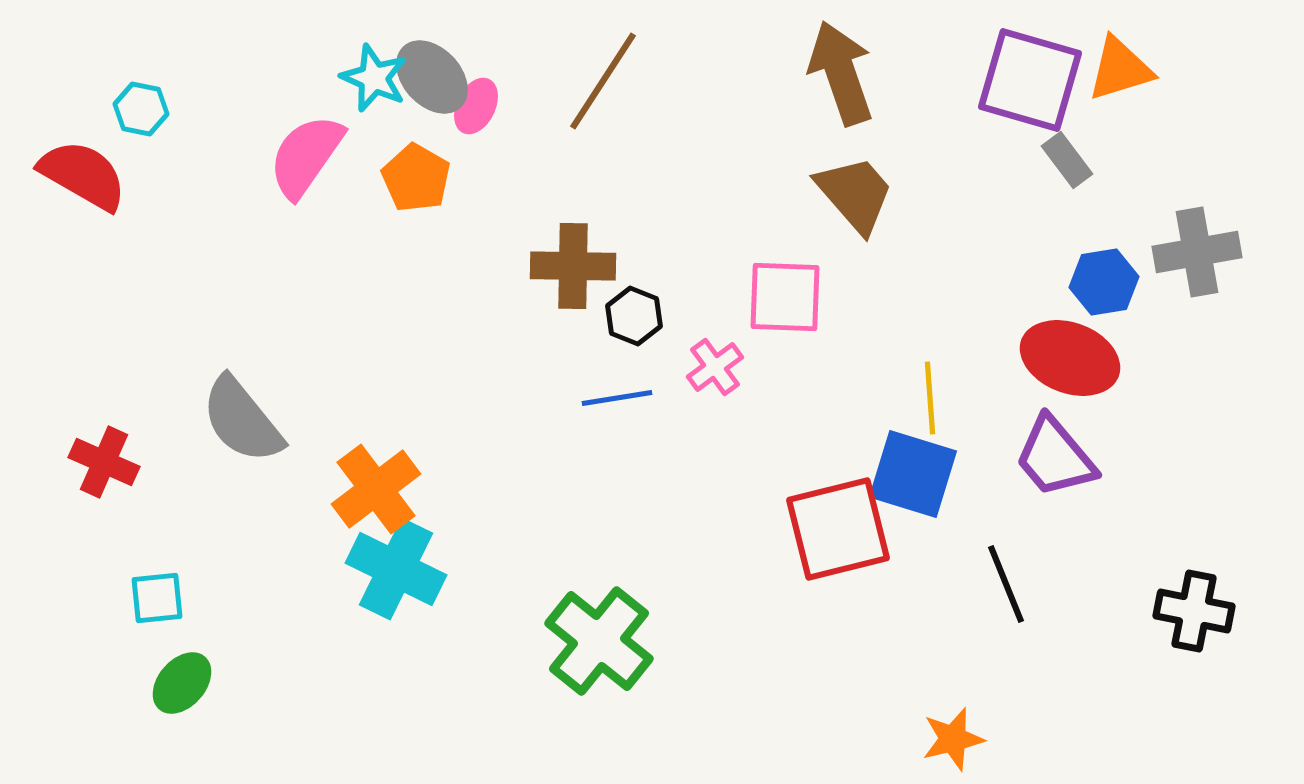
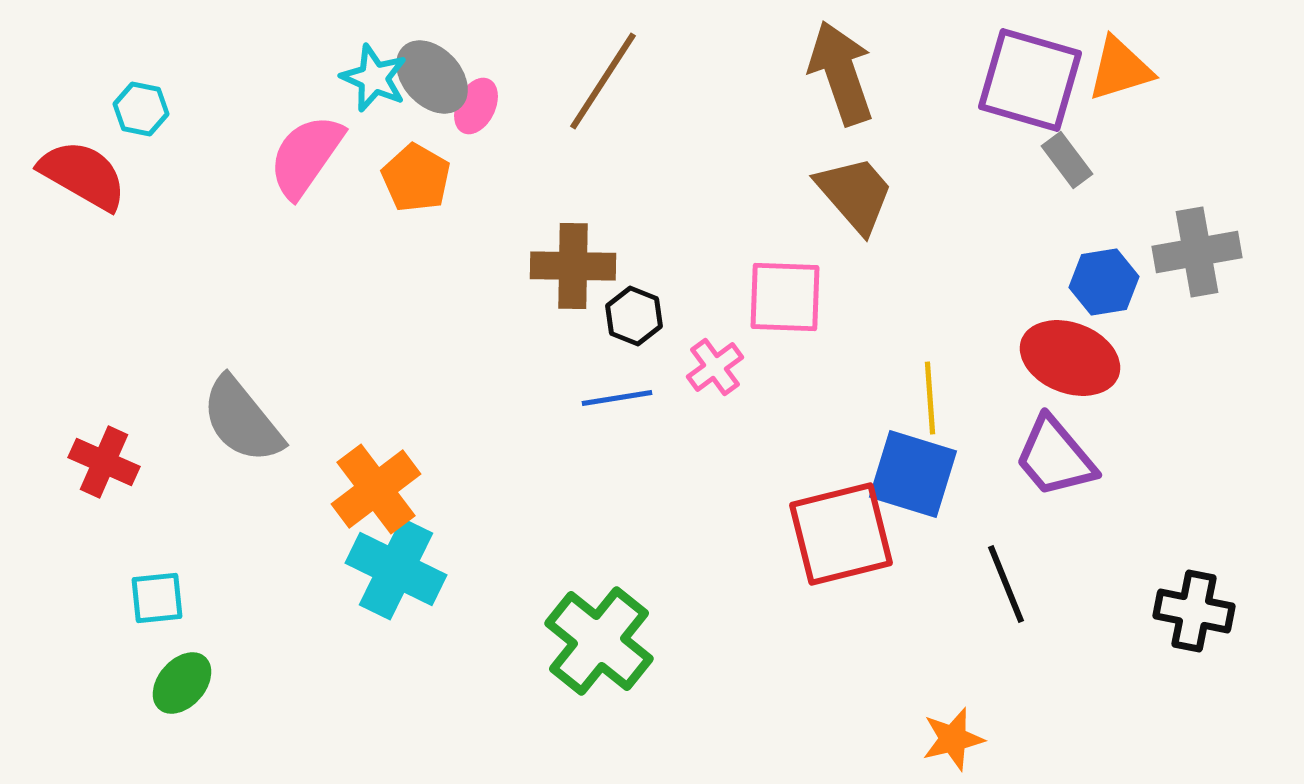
red square: moved 3 px right, 5 px down
